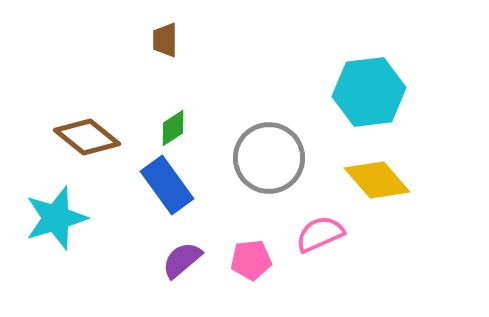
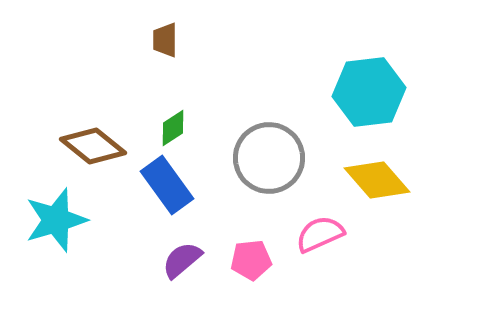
brown diamond: moved 6 px right, 9 px down
cyan star: moved 2 px down
